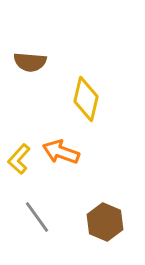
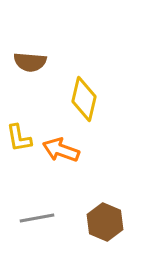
yellow diamond: moved 2 px left
orange arrow: moved 2 px up
yellow L-shape: moved 21 px up; rotated 52 degrees counterclockwise
gray line: moved 1 px down; rotated 64 degrees counterclockwise
